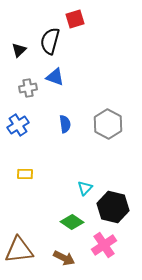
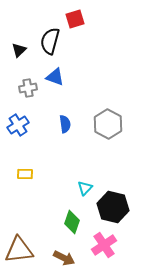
green diamond: rotated 75 degrees clockwise
